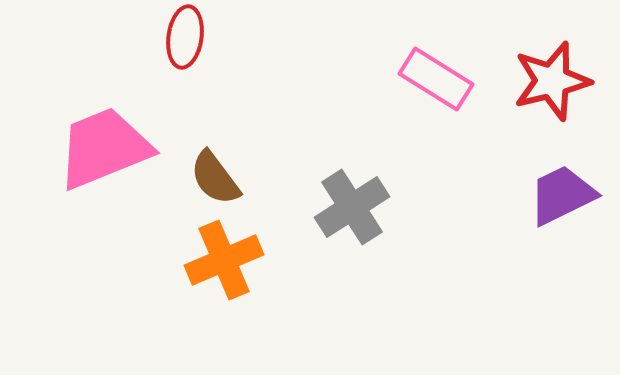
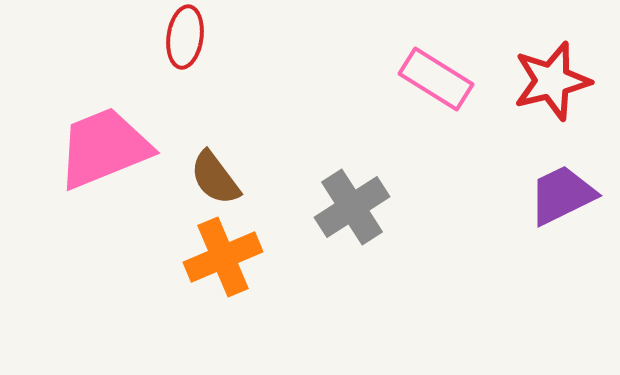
orange cross: moved 1 px left, 3 px up
